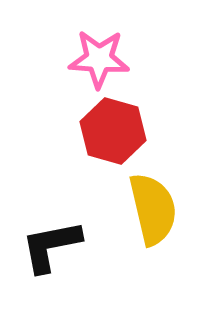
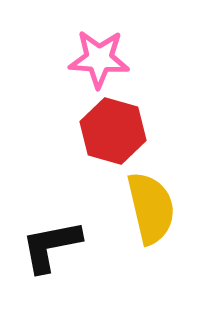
yellow semicircle: moved 2 px left, 1 px up
